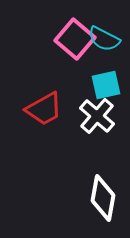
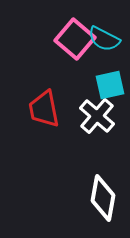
cyan square: moved 4 px right
red trapezoid: rotated 108 degrees clockwise
